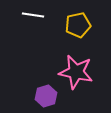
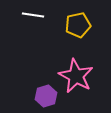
pink star: moved 4 px down; rotated 16 degrees clockwise
